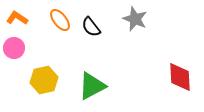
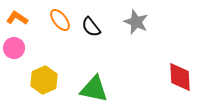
gray star: moved 1 px right, 3 px down
yellow hexagon: rotated 12 degrees counterclockwise
green triangle: moved 2 px right, 3 px down; rotated 40 degrees clockwise
